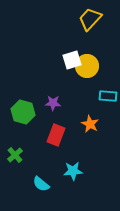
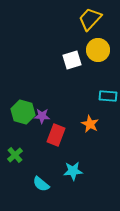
yellow circle: moved 11 px right, 16 px up
purple star: moved 11 px left, 13 px down
